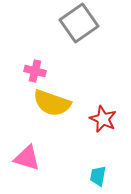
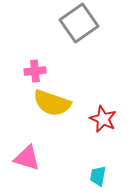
pink cross: rotated 20 degrees counterclockwise
